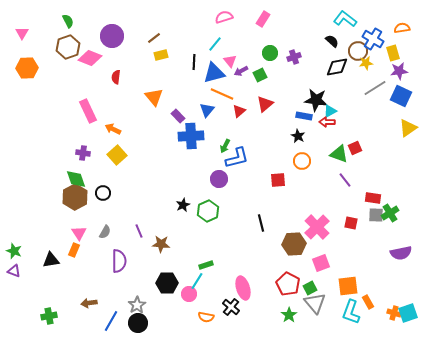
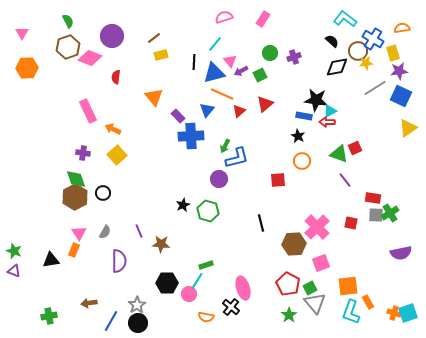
green hexagon at (208, 211): rotated 20 degrees counterclockwise
